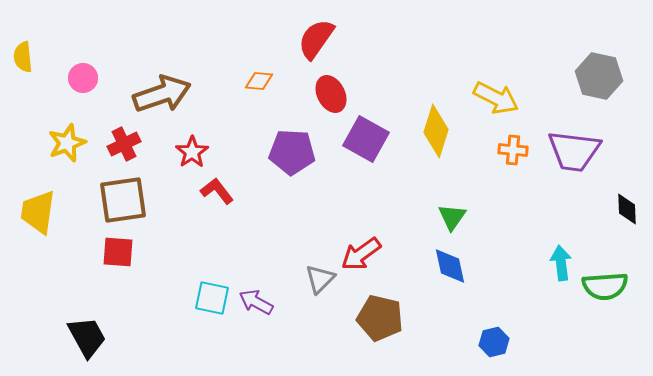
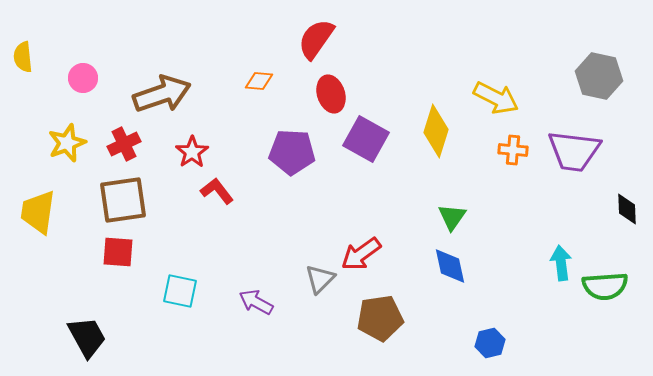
red ellipse: rotated 9 degrees clockwise
cyan square: moved 32 px left, 7 px up
brown pentagon: rotated 21 degrees counterclockwise
blue hexagon: moved 4 px left, 1 px down
